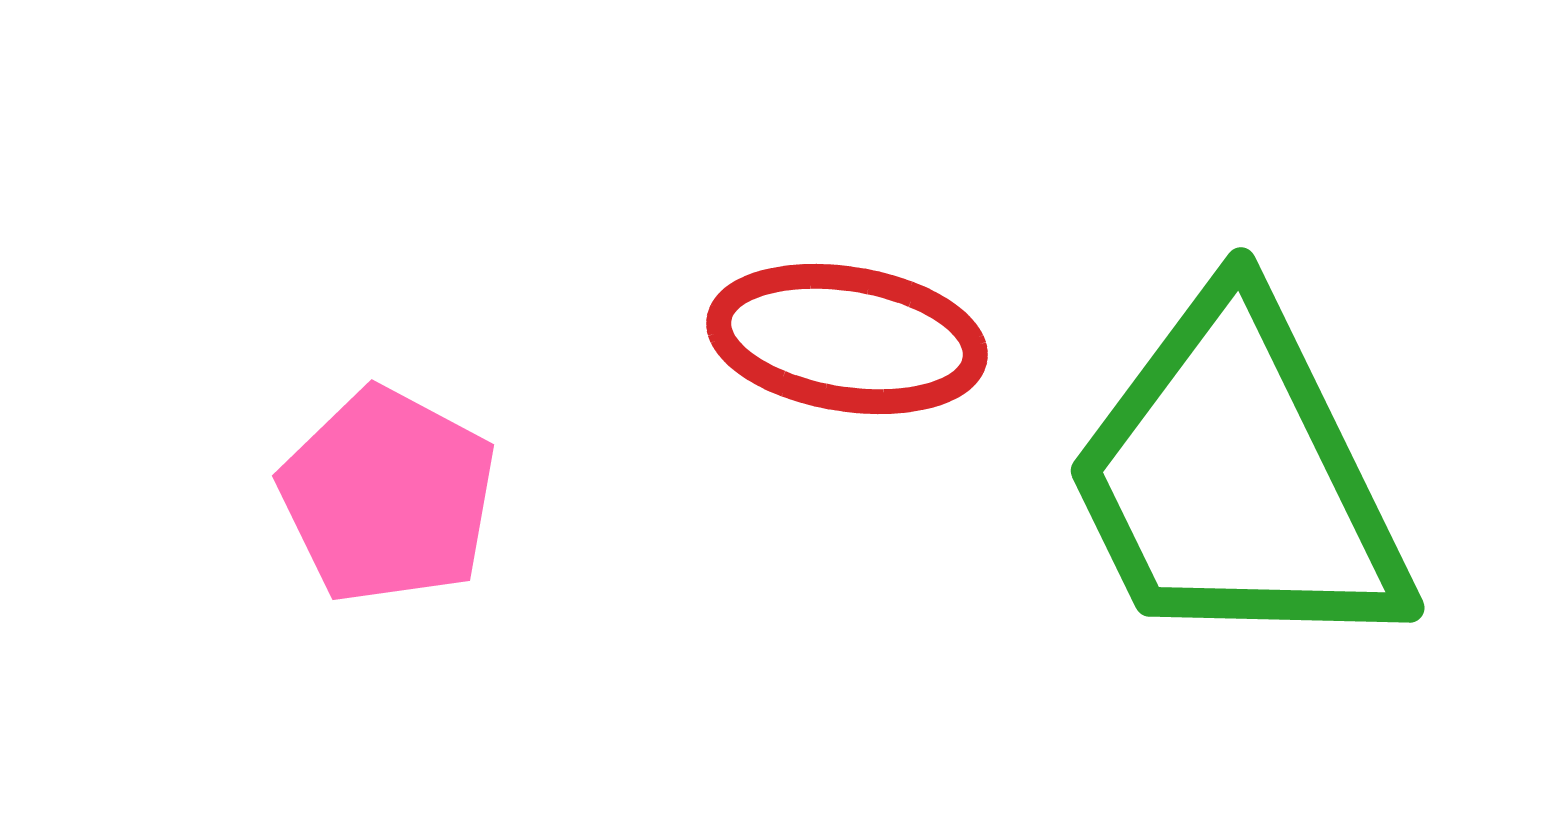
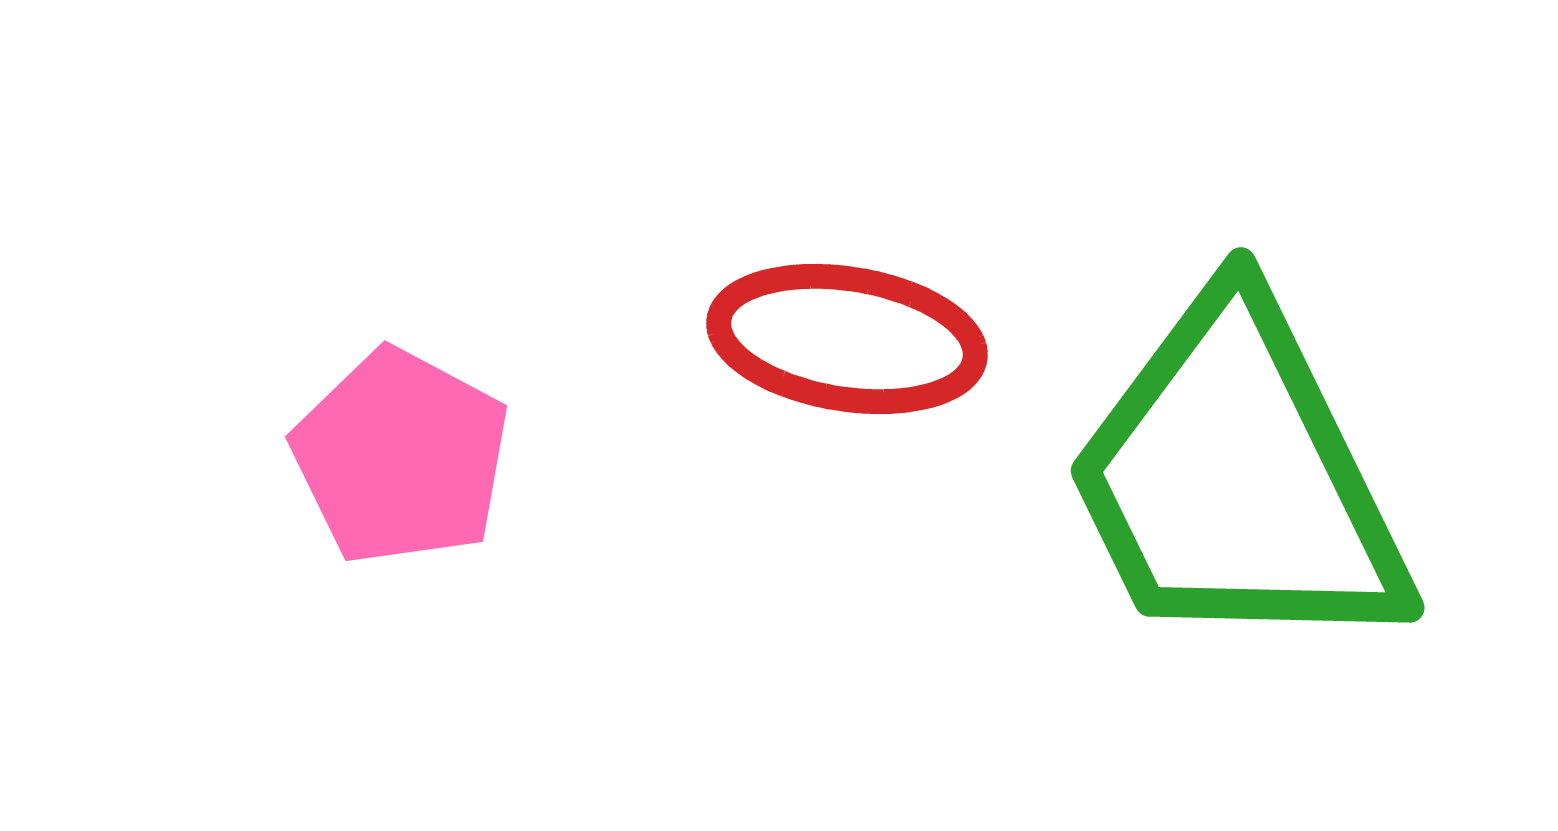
pink pentagon: moved 13 px right, 39 px up
